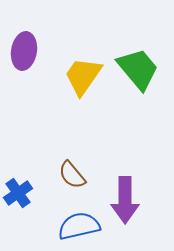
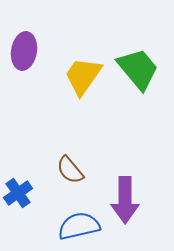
brown semicircle: moved 2 px left, 5 px up
